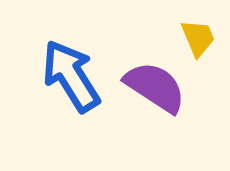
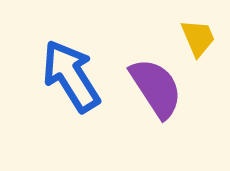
purple semicircle: moved 1 px right, 1 px down; rotated 24 degrees clockwise
